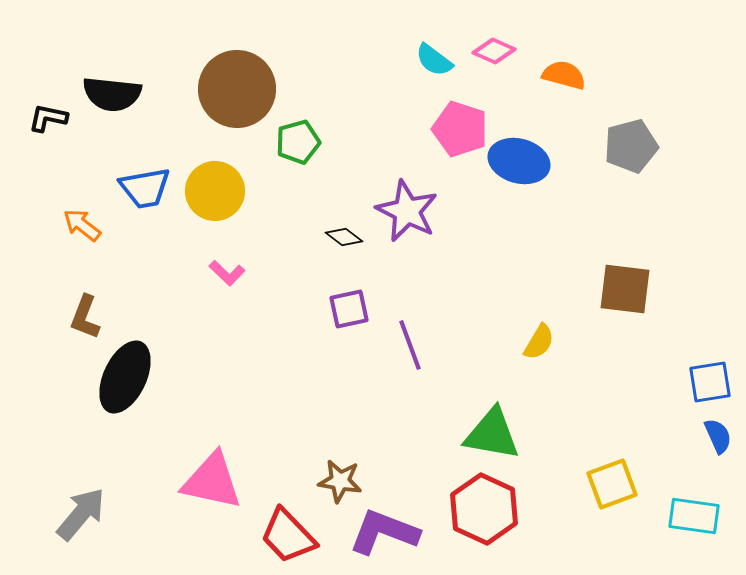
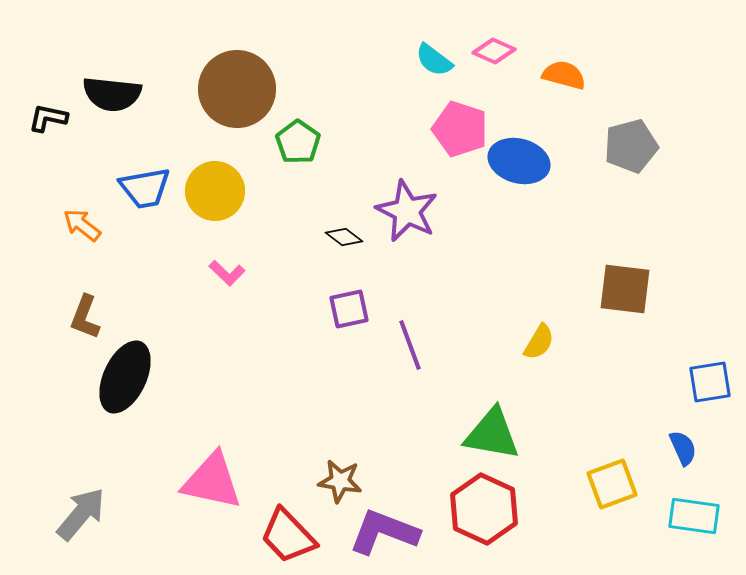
green pentagon: rotated 21 degrees counterclockwise
blue semicircle: moved 35 px left, 12 px down
